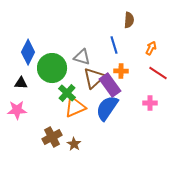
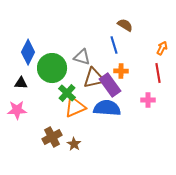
brown semicircle: moved 4 px left, 5 px down; rotated 63 degrees counterclockwise
orange arrow: moved 11 px right
red line: rotated 48 degrees clockwise
brown triangle: rotated 30 degrees clockwise
pink cross: moved 2 px left, 3 px up
blue semicircle: rotated 60 degrees clockwise
